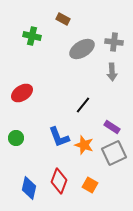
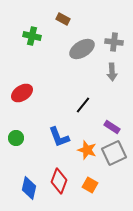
orange star: moved 3 px right, 5 px down
